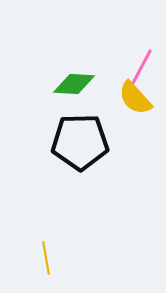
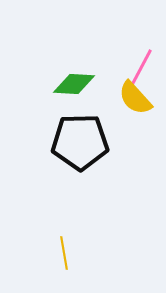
yellow line: moved 18 px right, 5 px up
